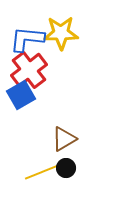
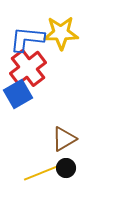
red cross: moved 1 px left, 2 px up
blue square: moved 3 px left, 1 px up
yellow line: moved 1 px left, 1 px down
